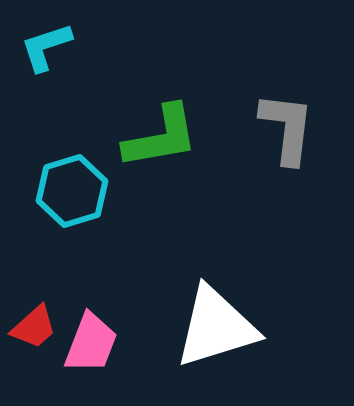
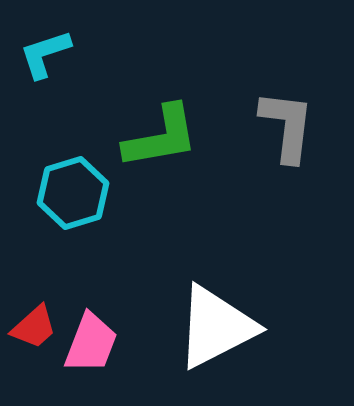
cyan L-shape: moved 1 px left, 7 px down
gray L-shape: moved 2 px up
cyan hexagon: moved 1 px right, 2 px down
white triangle: rotated 10 degrees counterclockwise
